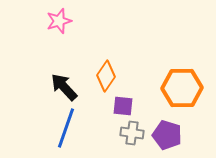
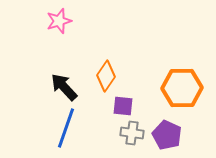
purple pentagon: rotated 8 degrees clockwise
